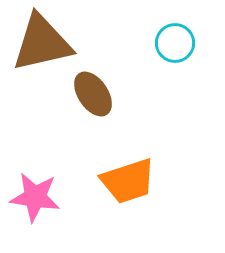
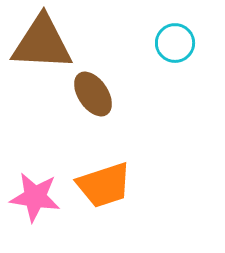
brown triangle: rotated 16 degrees clockwise
orange trapezoid: moved 24 px left, 4 px down
